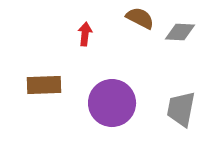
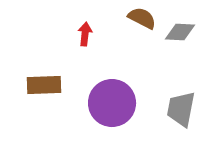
brown semicircle: moved 2 px right
